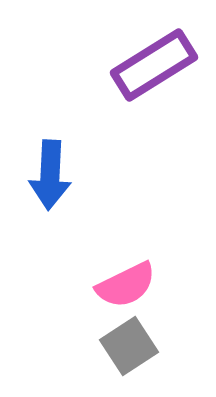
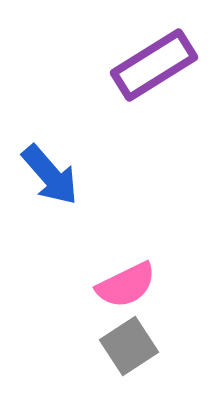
blue arrow: rotated 44 degrees counterclockwise
